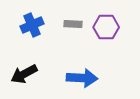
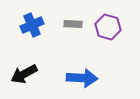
purple hexagon: moved 2 px right; rotated 15 degrees clockwise
